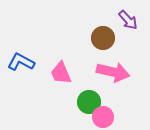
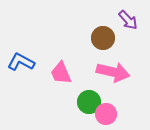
pink circle: moved 3 px right, 3 px up
